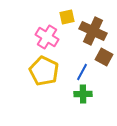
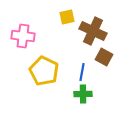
pink cross: moved 24 px left, 1 px up; rotated 25 degrees counterclockwise
blue line: rotated 18 degrees counterclockwise
